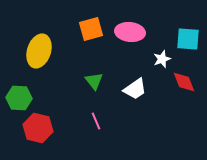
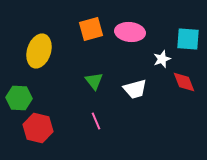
white trapezoid: rotated 20 degrees clockwise
